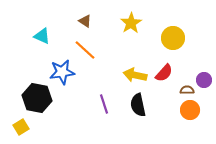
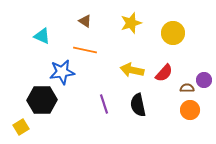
yellow star: rotated 15 degrees clockwise
yellow circle: moved 5 px up
orange line: rotated 30 degrees counterclockwise
yellow arrow: moved 3 px left, 5 px up
brown semicircle: moved 2 px up
black hexagon: moved 5 px right, 2 px down; rotated 12 degrees counterclockwise
